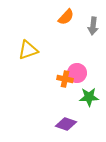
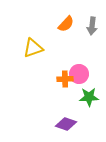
orange semicircle: moved 7 px down
gray arrow: moved 1 px left
yellow triangle: moved 5 px right, 2 px up
pink circle: moved 2 px right, 1 px down
orange cross: rotated 14 degrees counterclockwise
